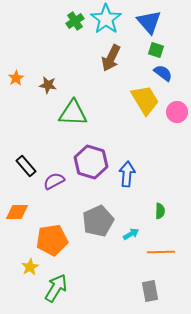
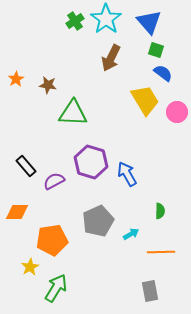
orange star: moved 1 px down
blue arrow: rotated 35 degrees counterclockwise
